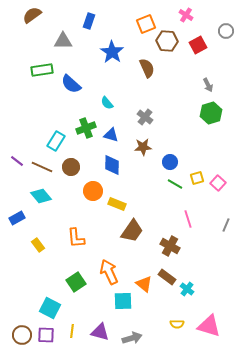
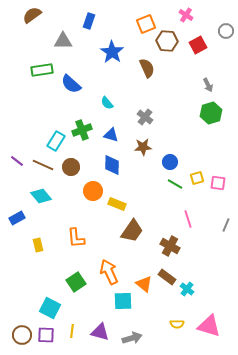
green cross at (86, 128): moved 4 px left, 2 px down
brown line at (42, 167): moved 1 px right, 2 px up
pink square at (218, 183): rotated 35 degrees counterclockwise
yellow rectangle at (38, 245): rotated 24 degrees clockwise
